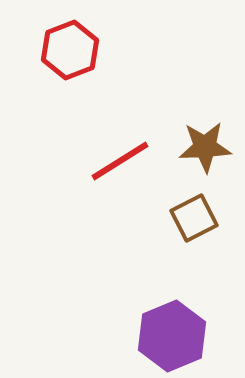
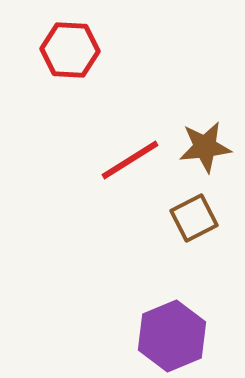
red hexagon: rotated 24 degrees clockwise
brown star: rotated 4 degrees counterclockwise
red line: moved 10 px right, 1 px up
